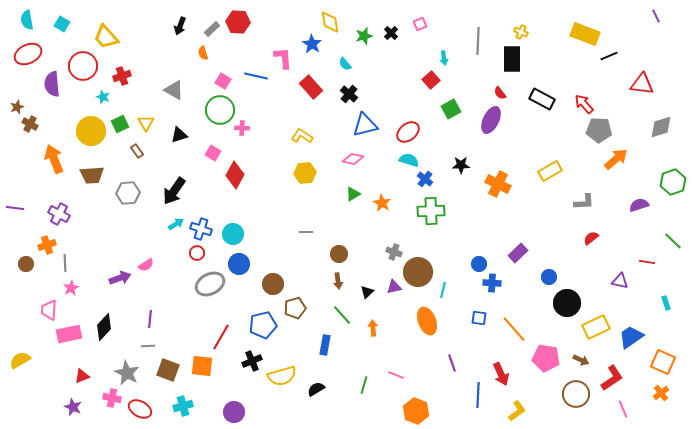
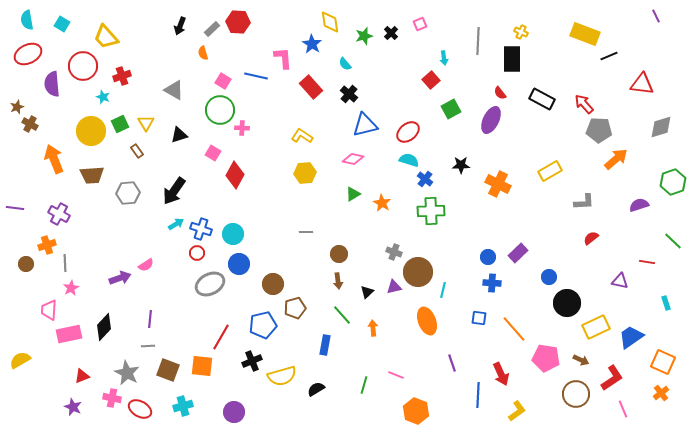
blue circle at (479, 264): moved 9 px right, 7 px up
